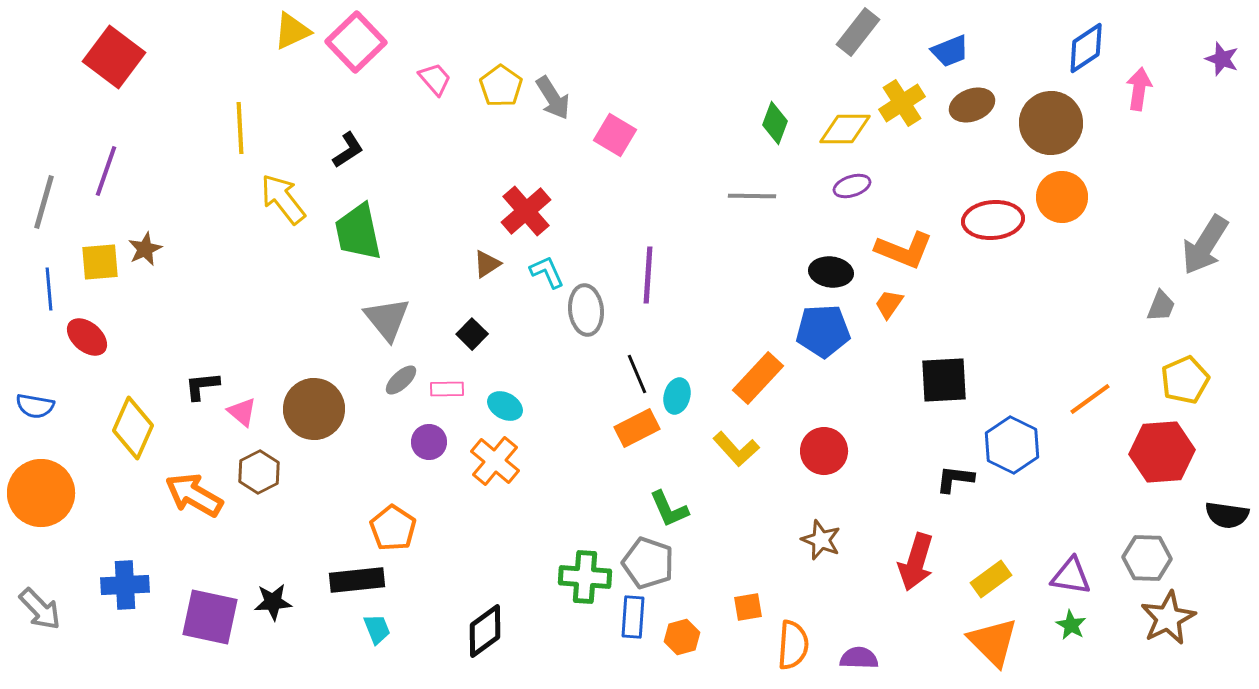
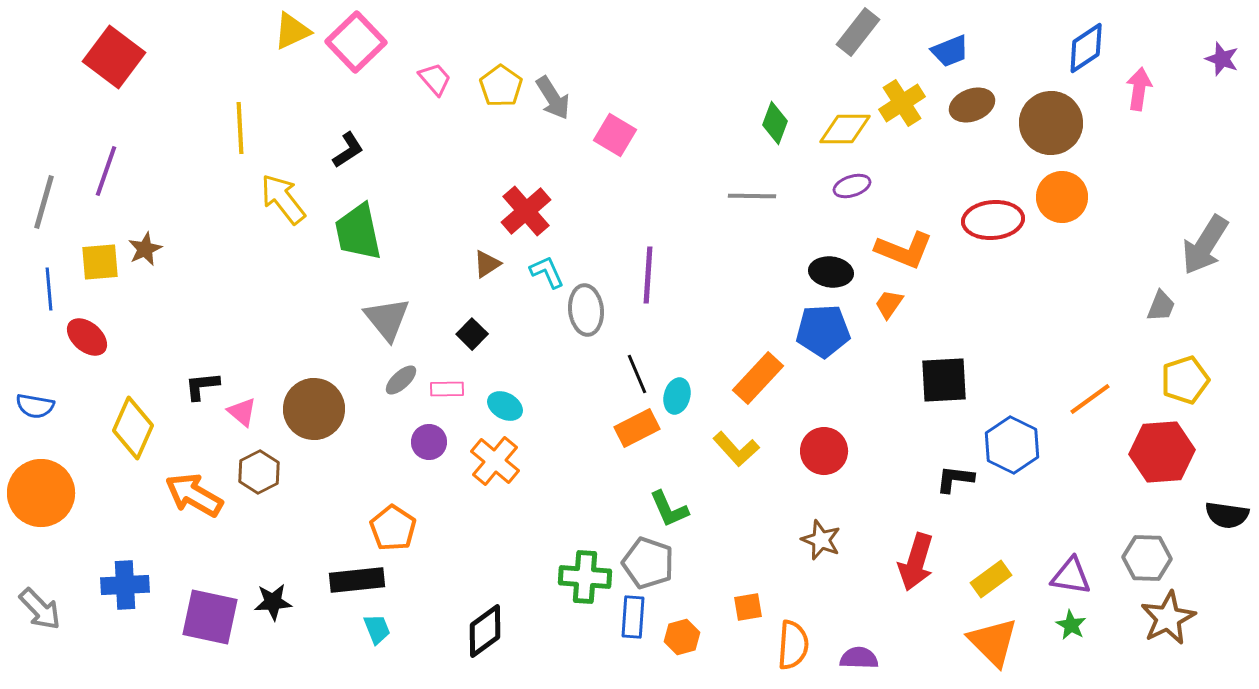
yellow pentagon at (1185, 380): rotated 6 degrees clockwise
